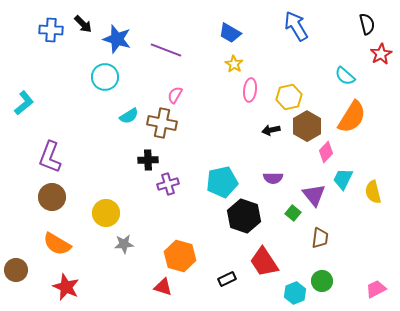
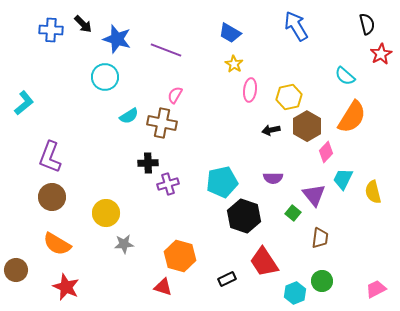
black cross at (148, 160): moved 3 px down
